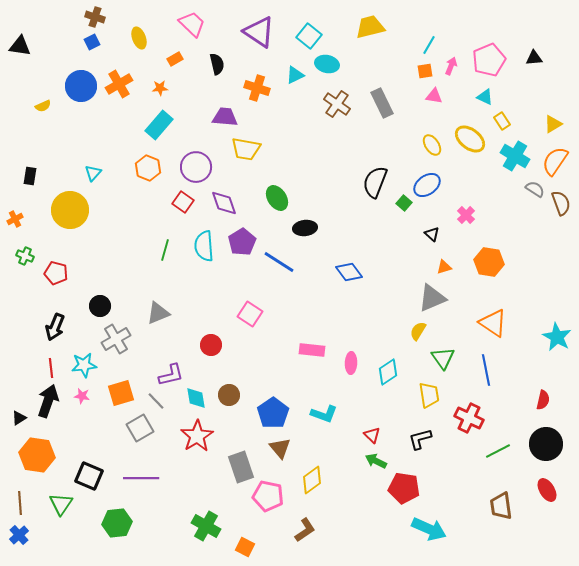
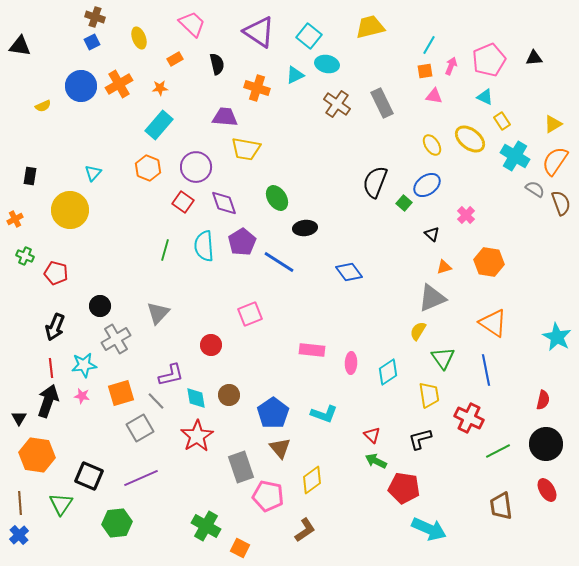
gray triangle at (158, 313): rotated 25 degrees counterclockwise
pink square at (250, 314): rotated 35 degrees clockwise
black triangle at (19, 418): rotated 28 degrees counterclockwise
purple line at (141, 478): rotated 24 degrees counterclockwise
orange square at (245, 547): moved 5 px left, 1 px down
